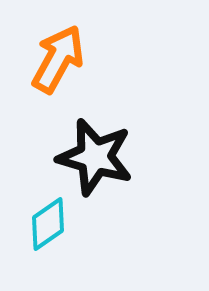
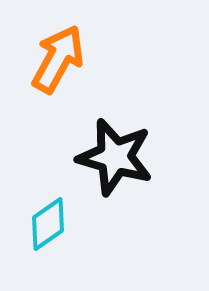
black star: moved 20 px right
